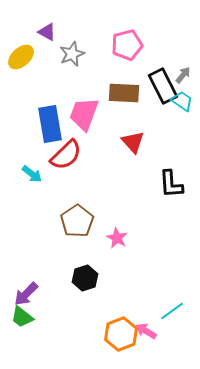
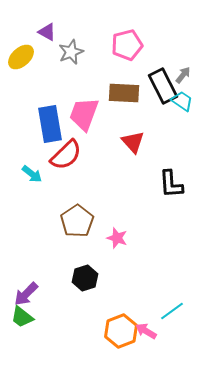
gray star: moved 1 px left, 2 px up
pink star: rotated 10 degrees counterclockwise
orange hexagon: moved 3 px up
